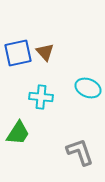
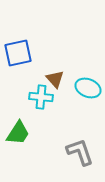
brown triangle: moved 10 px right, 27 px down
